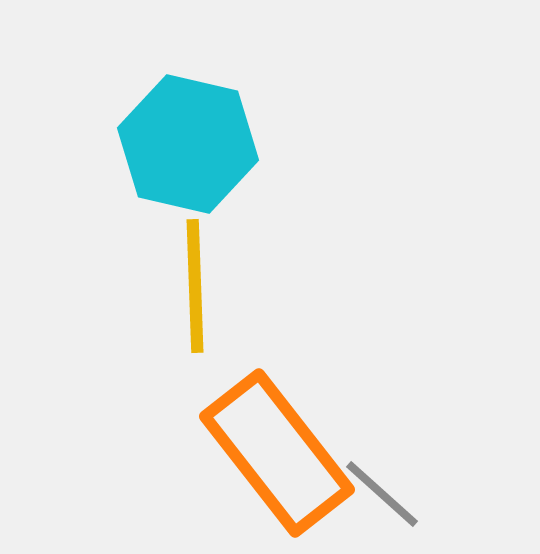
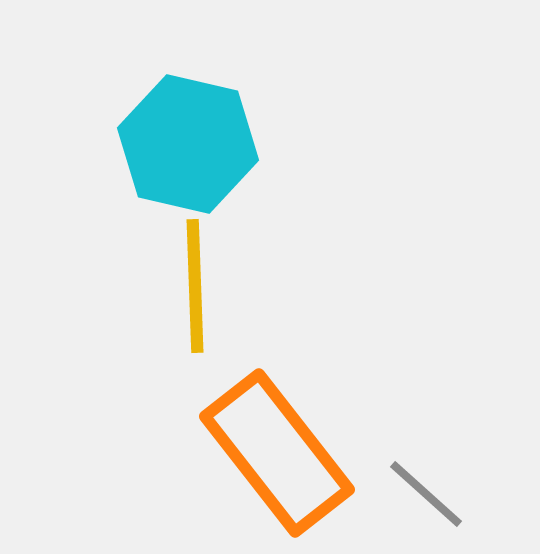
gray line: moved 44 px right
